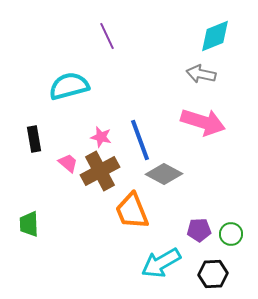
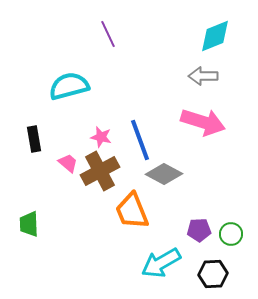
purple line: moved 1 px right, 2 px up
gray arrow: moved 2 px right, 2 px down; rotated 12 degrees counterclockwise
